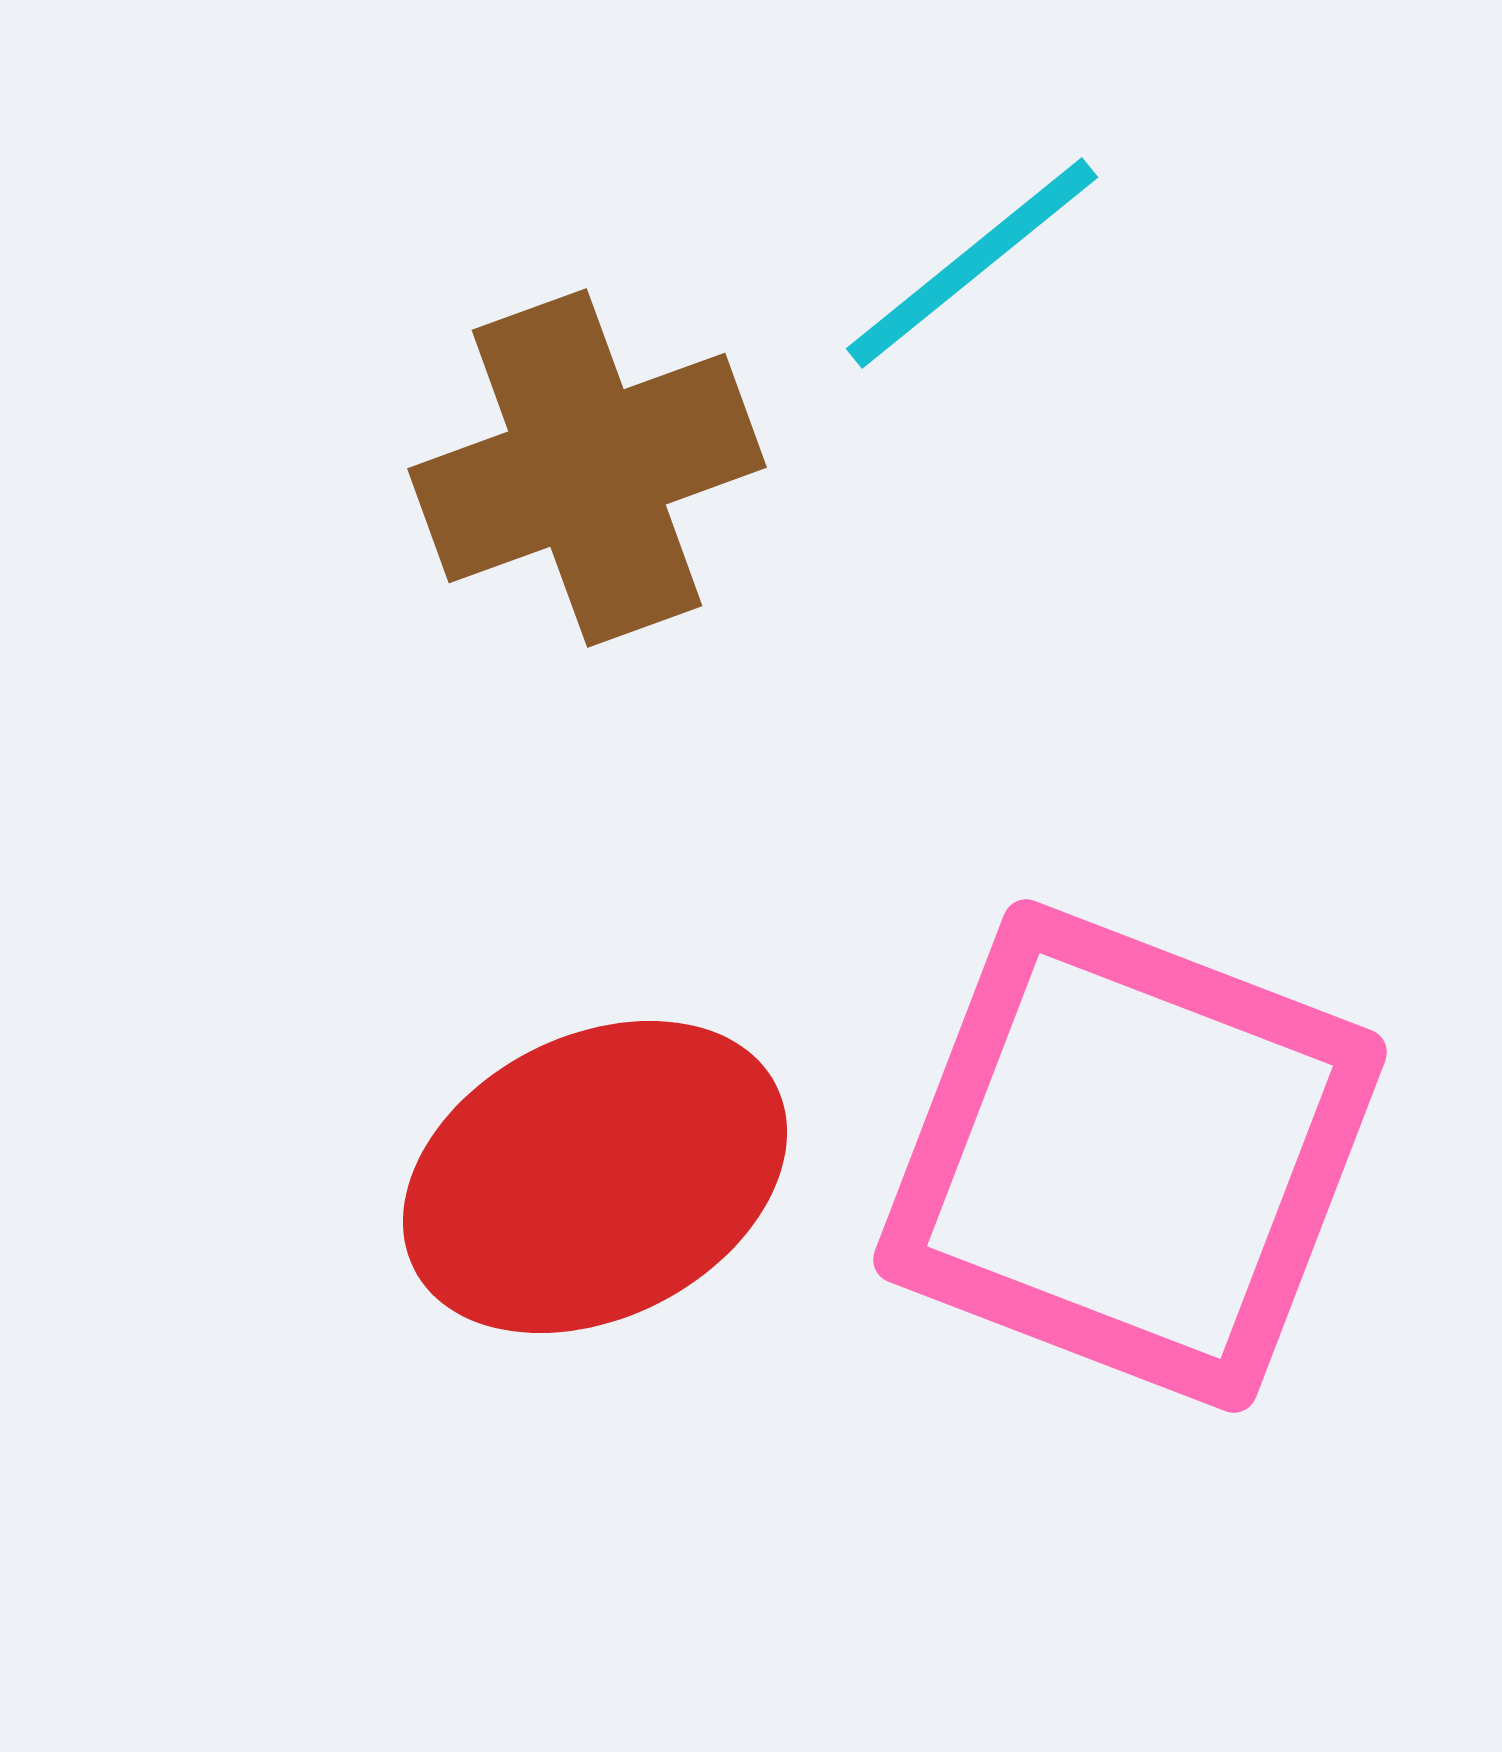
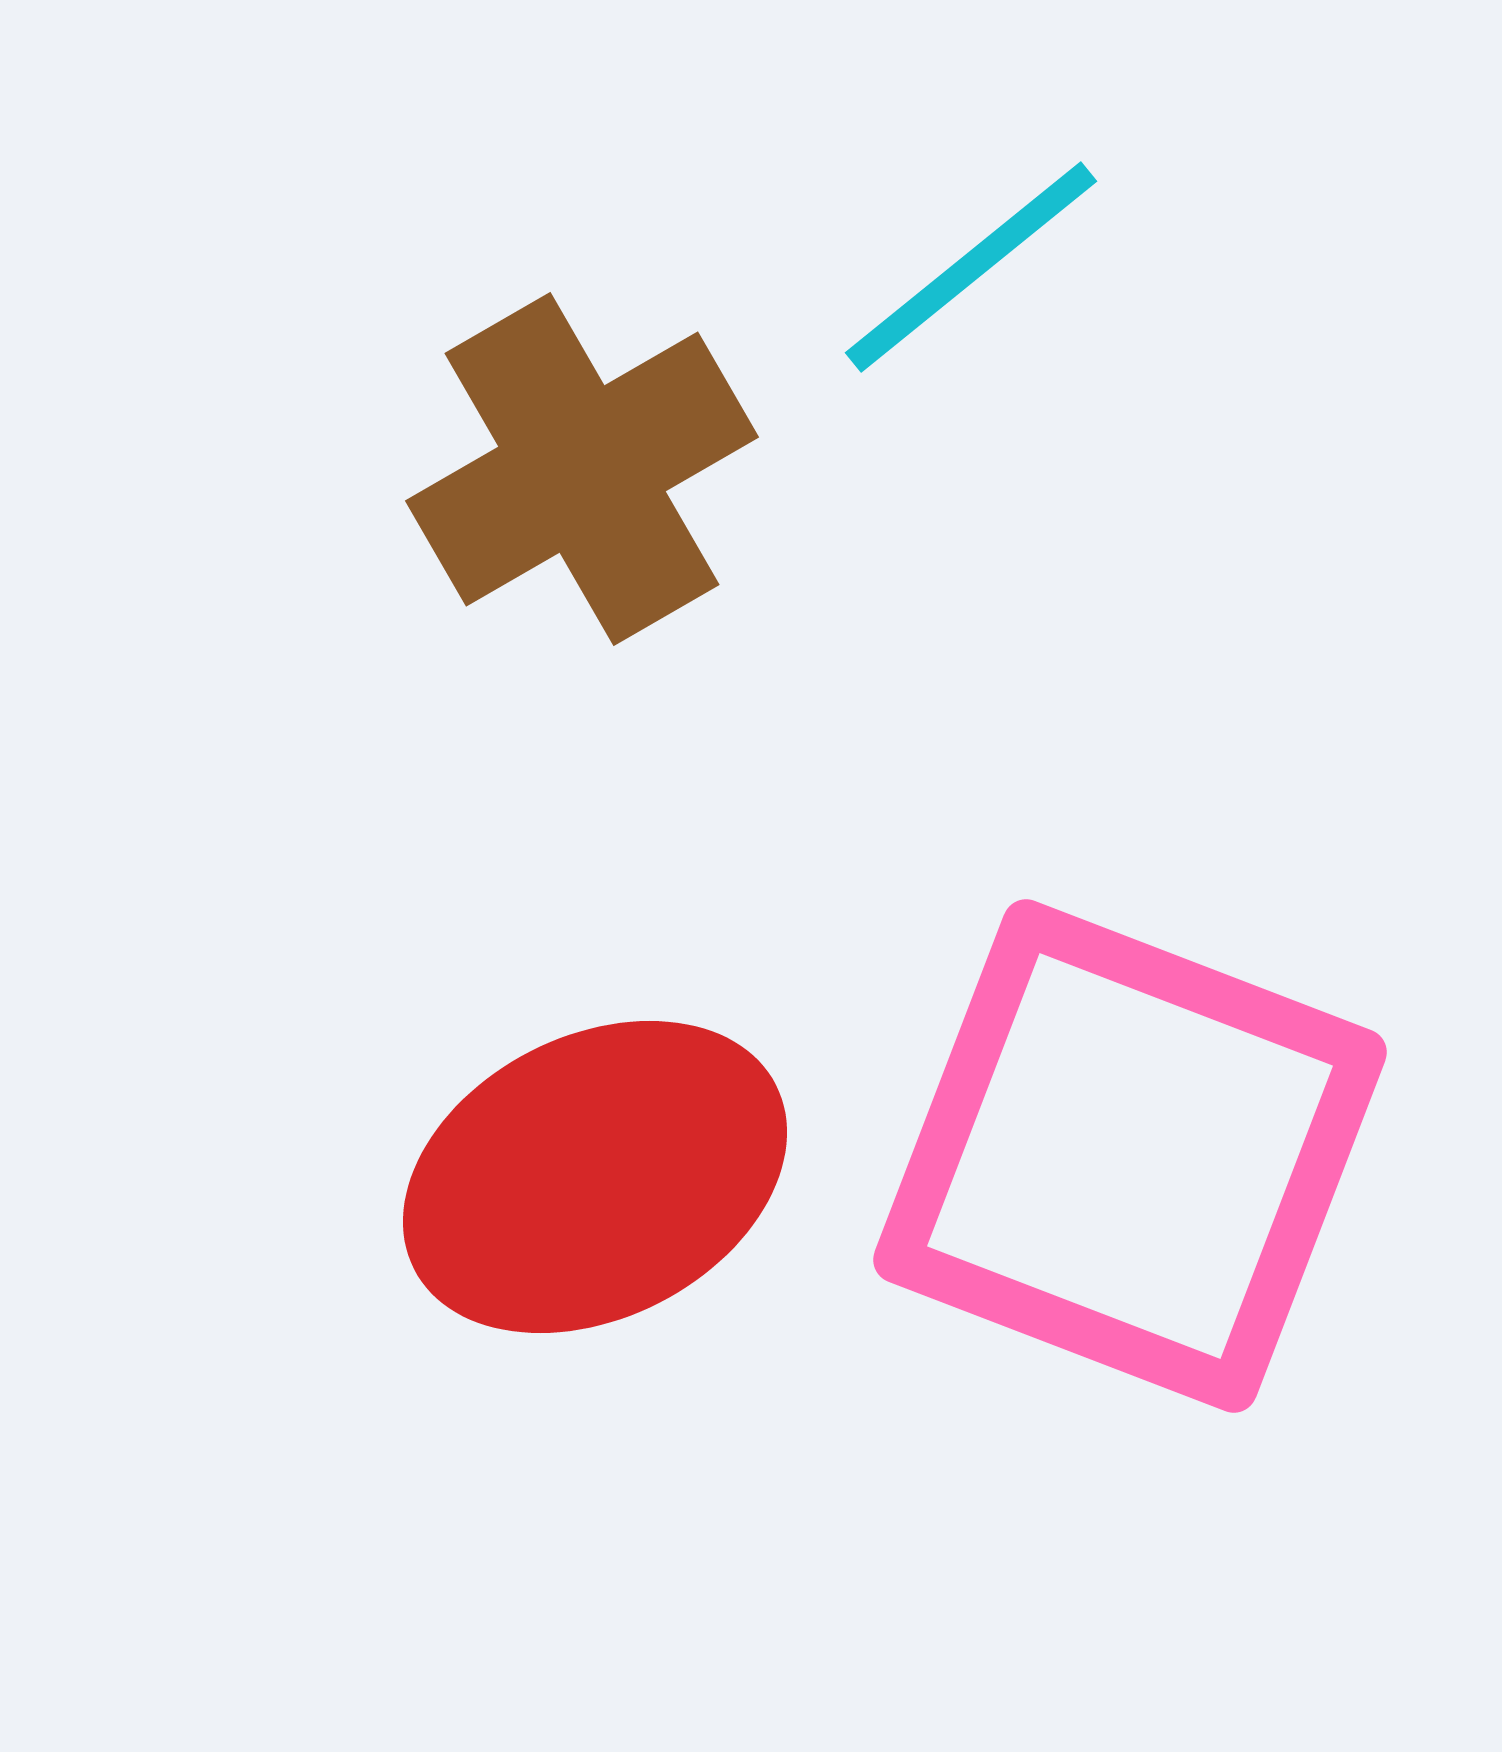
cyan line: moved 1 px left, 4 px down
brown cross: moved 5 px left, 1 px down; rotated 10 degrees counterclockwise
